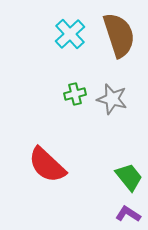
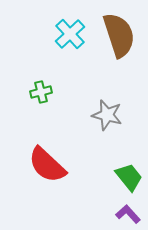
green cross: moved 34 px left, 2 px up
gray star: moved 5 px left, 16 px down
purple L-shape: rotated 15 degrees clockwise
